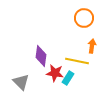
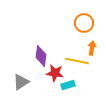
orange circle: moved 5 px down
orange arrow: moved 2 px down
cyan rectangle: moved 7 px down; rotated 40 degrees clockwise
gray triangle: rotated 42 degrees clockwise
